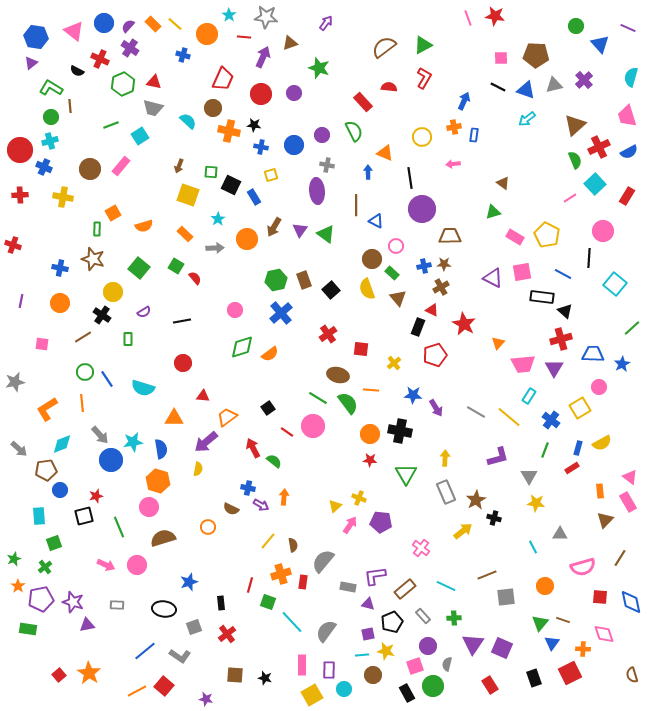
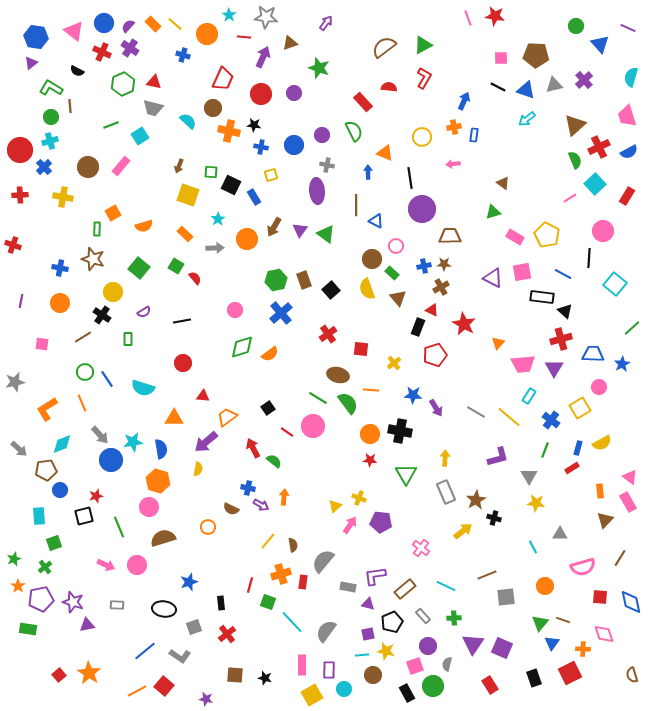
red cross at (100, 59): moved 2 px right, 7 px up
blue cross at (44, 167): rotated 21 degrees clockwise
brown circle at (90, 169): moved 2 px left, 2 px up
orange line at (82, 403): rotated 18 degrees counterclockwise
